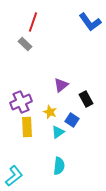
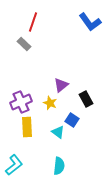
gray rectangle: moved 1 px left
yellow star: moved 9 px up
cyan triangle: rotated 48 degrees counterclockwise
cyan L-shape: moved 11 px up
